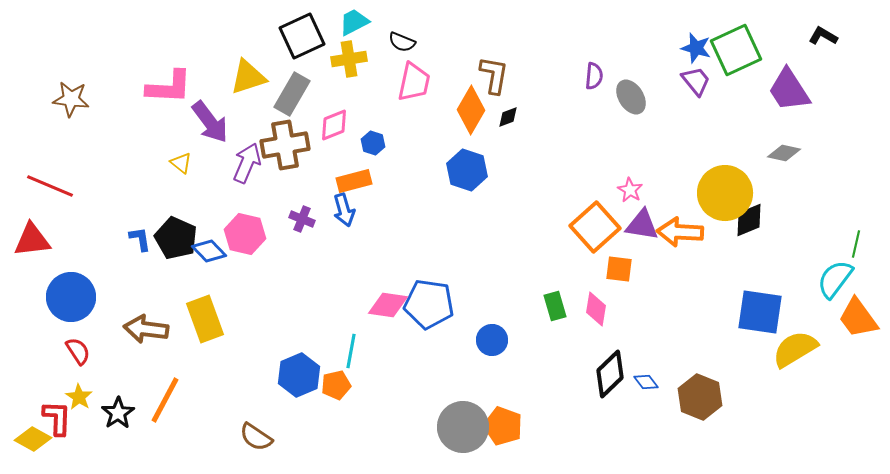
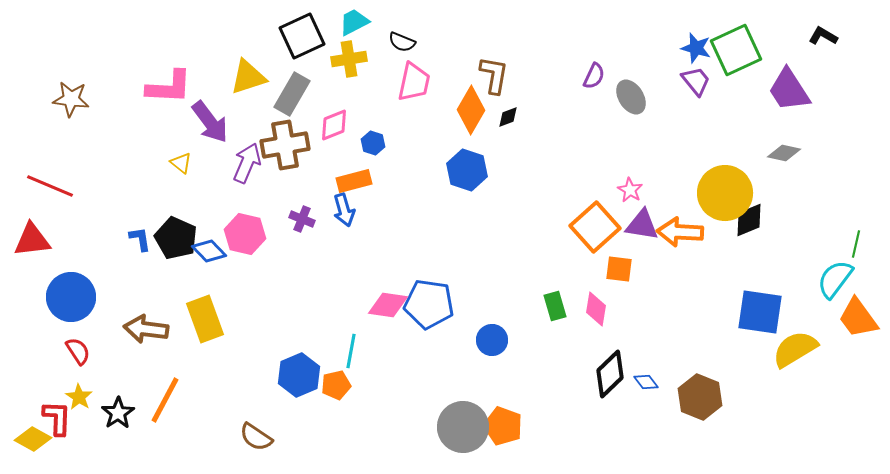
purple semicircle at (594, 76): rotated 20 degrees clockwise
